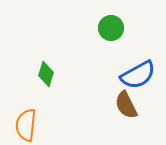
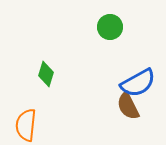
green circle: moved 1 px left, 1 px up
blue semicircle: moved 8 px down
brown semicircle: moved 2 px right, 1 px down
